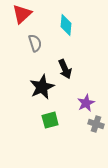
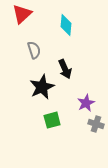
gray semicircle: moved 1 px left, 7 px down
green square: moved 2 px right
